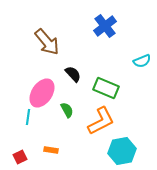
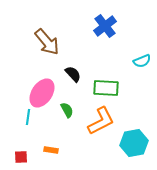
green rectangle: rotated 20 degrees counterclockwise
cyan hexagon: moved 12 px right, 8 px up
red square: moved 1 px right; rotated 24 degrees clockwise
